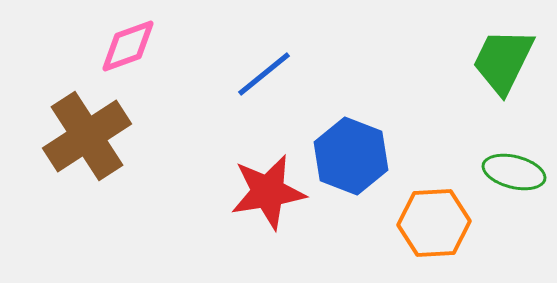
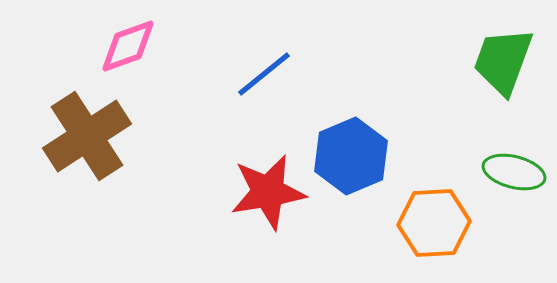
green trapezoid: rotated 6 degrees counterclockwise
blue hexagon: rotated 16 degrees clockwise
